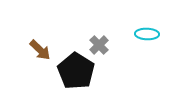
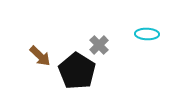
brown arrow: moved 6 px down
black pentagon: moved 1 px right
